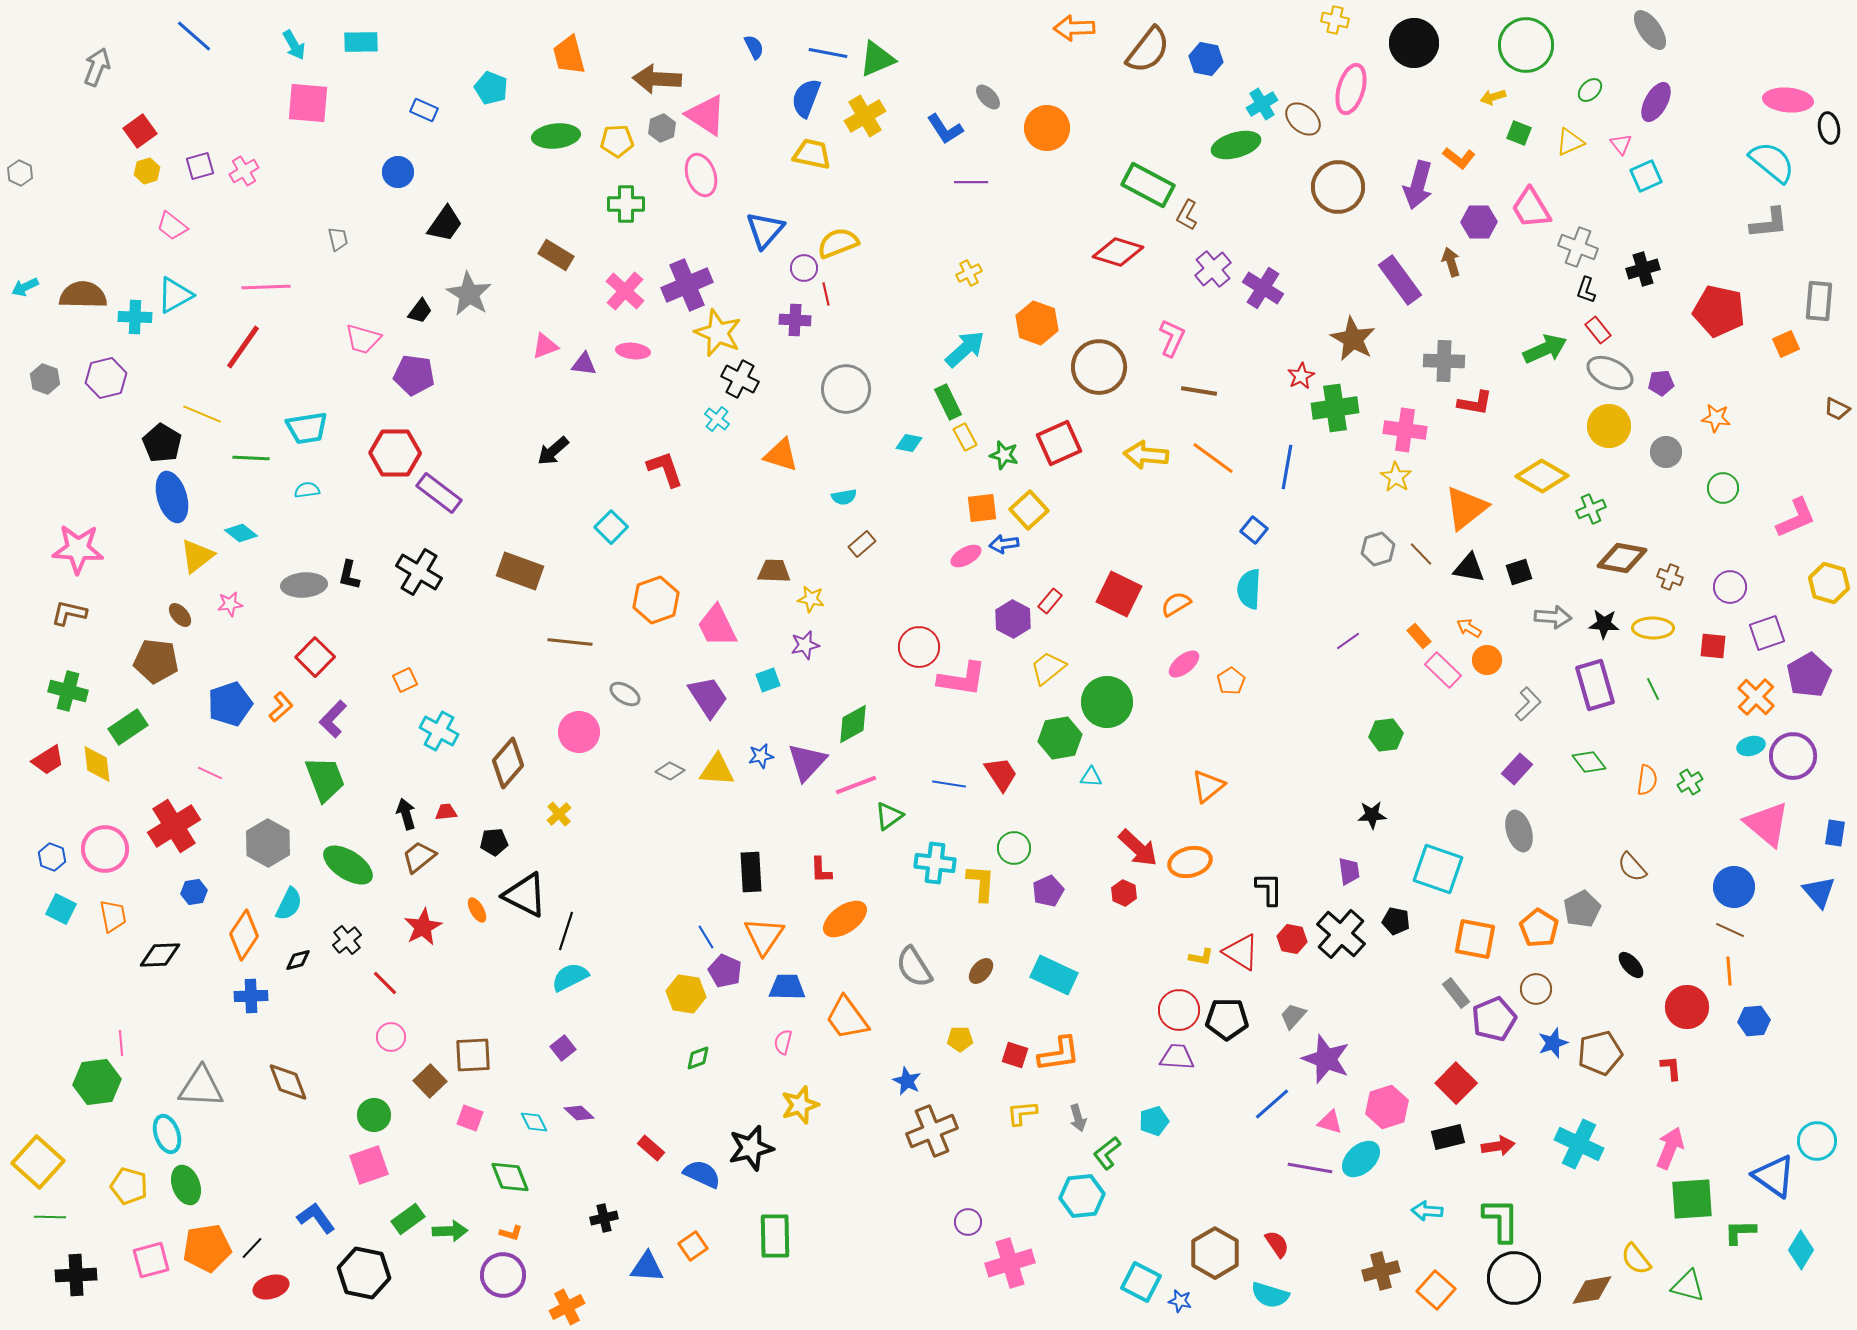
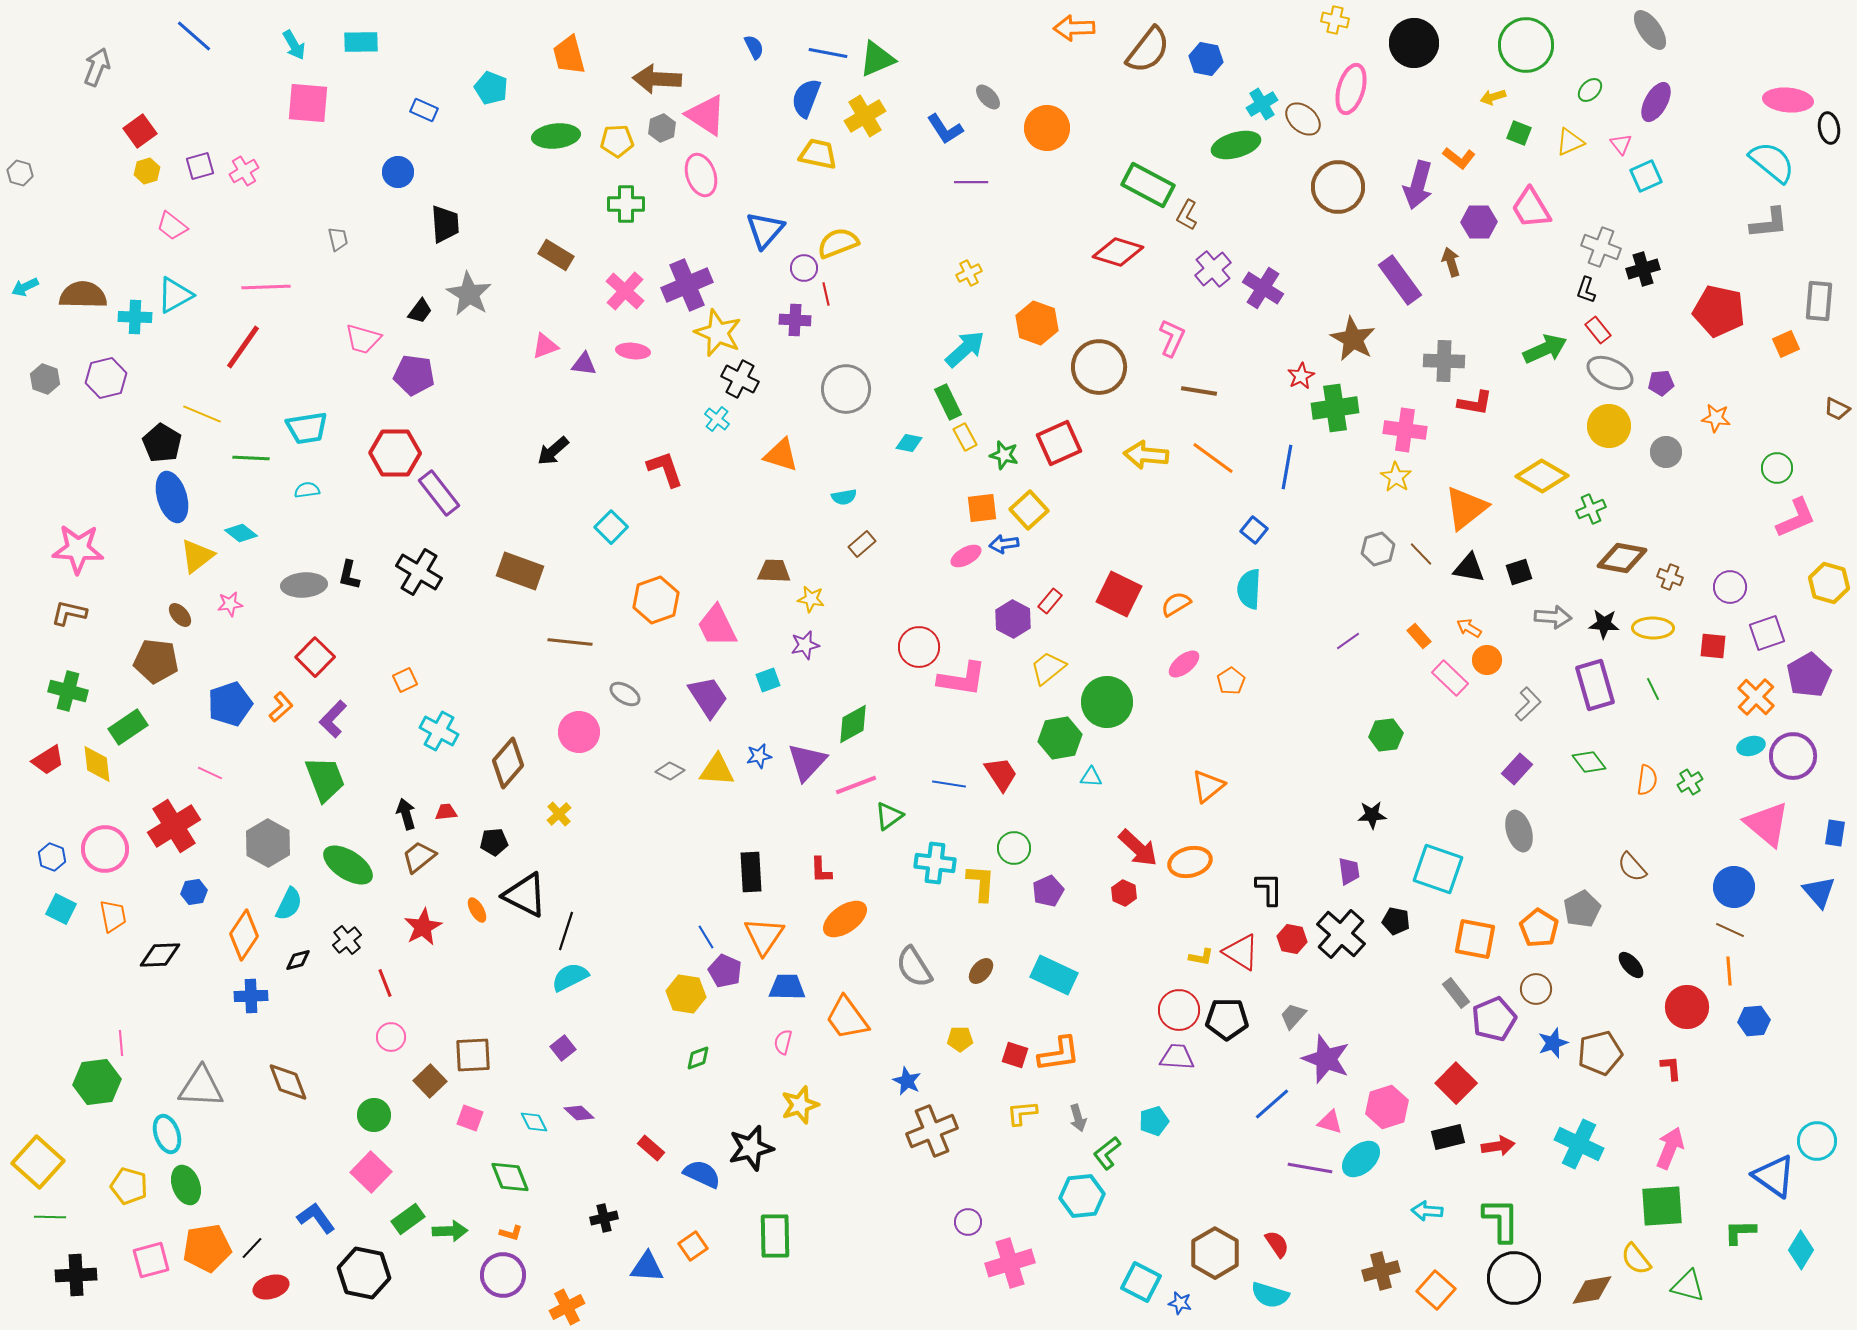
yellow trapezoid at (812, 154): moved 6 px right
gray hexagon at (20, 173): rotated 10 degrees counterclockwise
black trapezoid at (445, 224): rotated 39 degrees counterclockwise
gray cross at (1578, 247): moved 23 px right
green circle at (1723, 488): moved 54 px right, 20 px up
purple rectangle at (439, 493): rotated 15 degrees clockwise
pink rectangle at (1443, 670): moved 7 px right, 8 px down
blue star at (761, 756): moved 2 px left
red line at (385, 983): rotated 24 degrees clockwise
pink square at (369, 1165): moved 2 px right, 7 px down; rotated 27 degrees counterclockwise
green square at (1692, 1199): moved 30 px left, 7 px down
blue star at (1180, 1301): moved 2 px down
